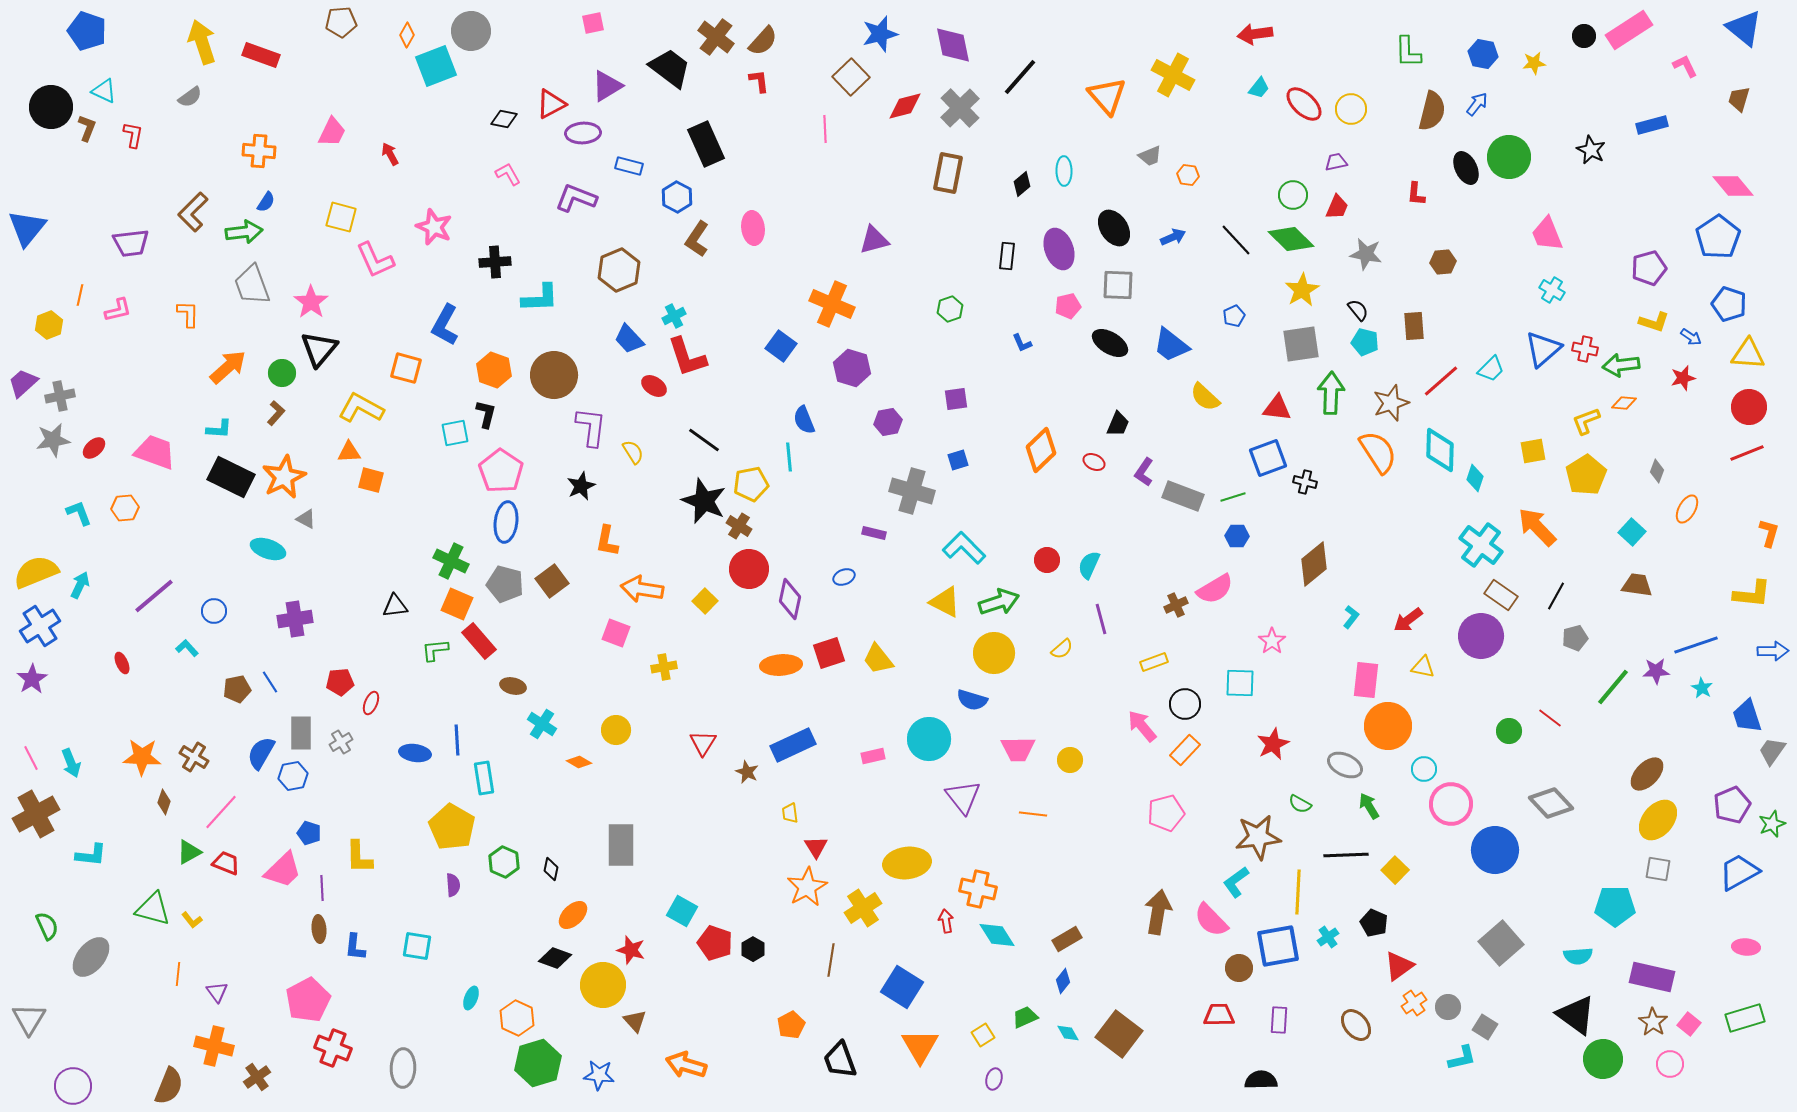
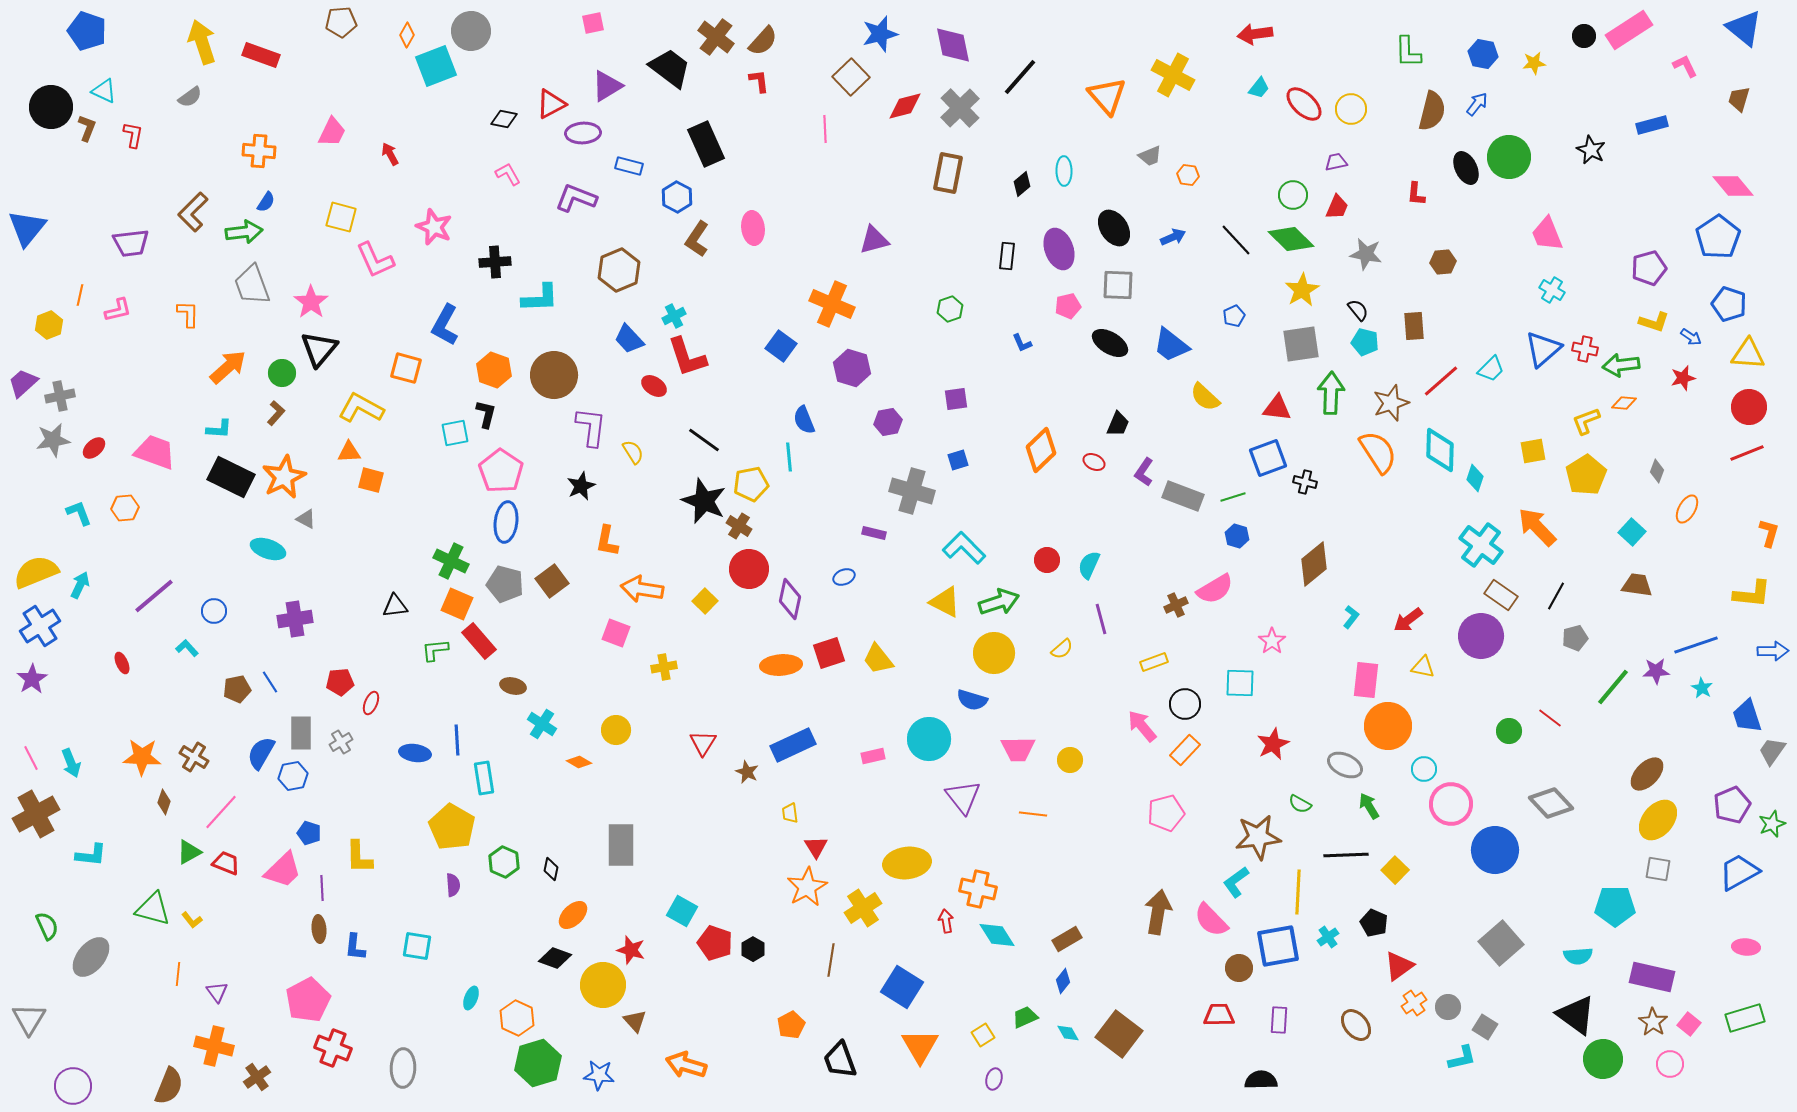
blue hexagon at (1237, 536): rotated 15 degrees clockwise
